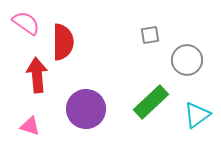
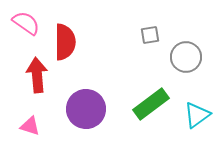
red semicircle: moved 2 px right
gray circle: moved 1 px left, 3 px up
green rectangle: moved 2 px down; rotated 6 degrees clockwise
